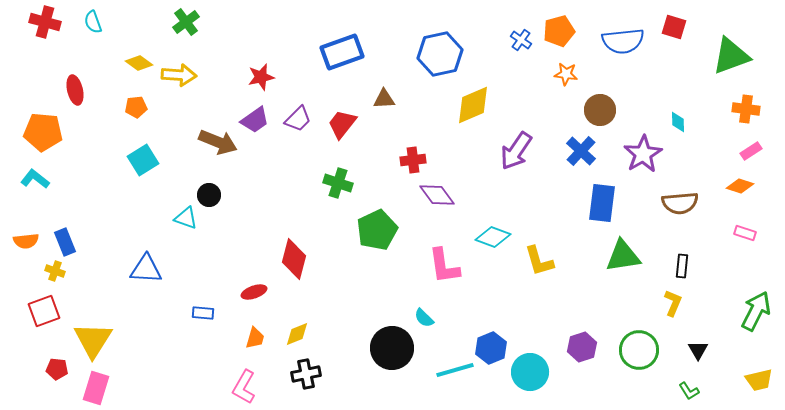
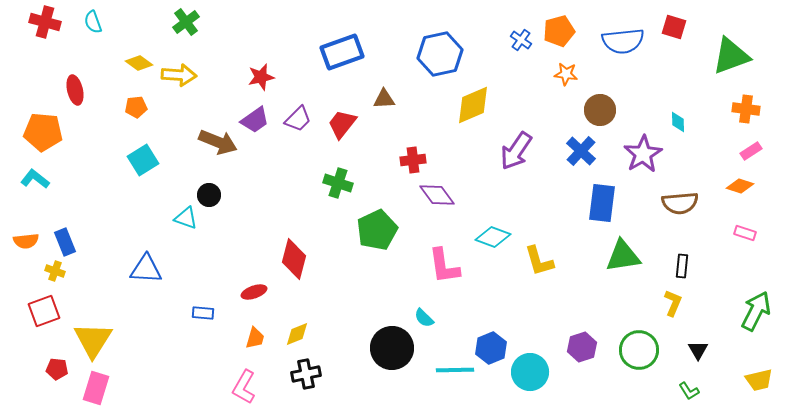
cyan line at (455, 370): rotated 15 degrees clockwise
